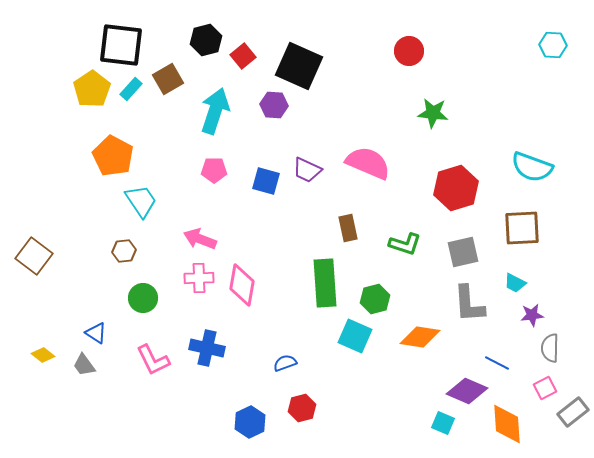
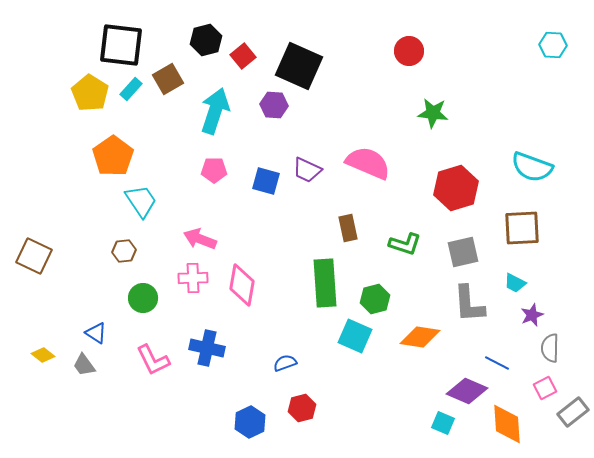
yellow pentagon at (92, 89): moved 2 px left, 4 px down; rotated 6 degrees counterclockwise
orange pentagon at (113, 156): rotated 9 degrees clockwise
brown square at (34, 256): rotated 12 degrees counterclockwise
pink cross at (199, 278): moved 6 px left
purple star at (532, 315): rotated 15 degrees counterclockwise
